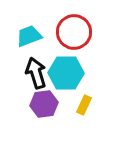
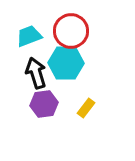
red circle: moved 3 px left, 1 px up
cyan hexagon: moved 10 px up
yellow rectangle: moved 2 px right, 3 px down; rotated 12 degrees clockwise
